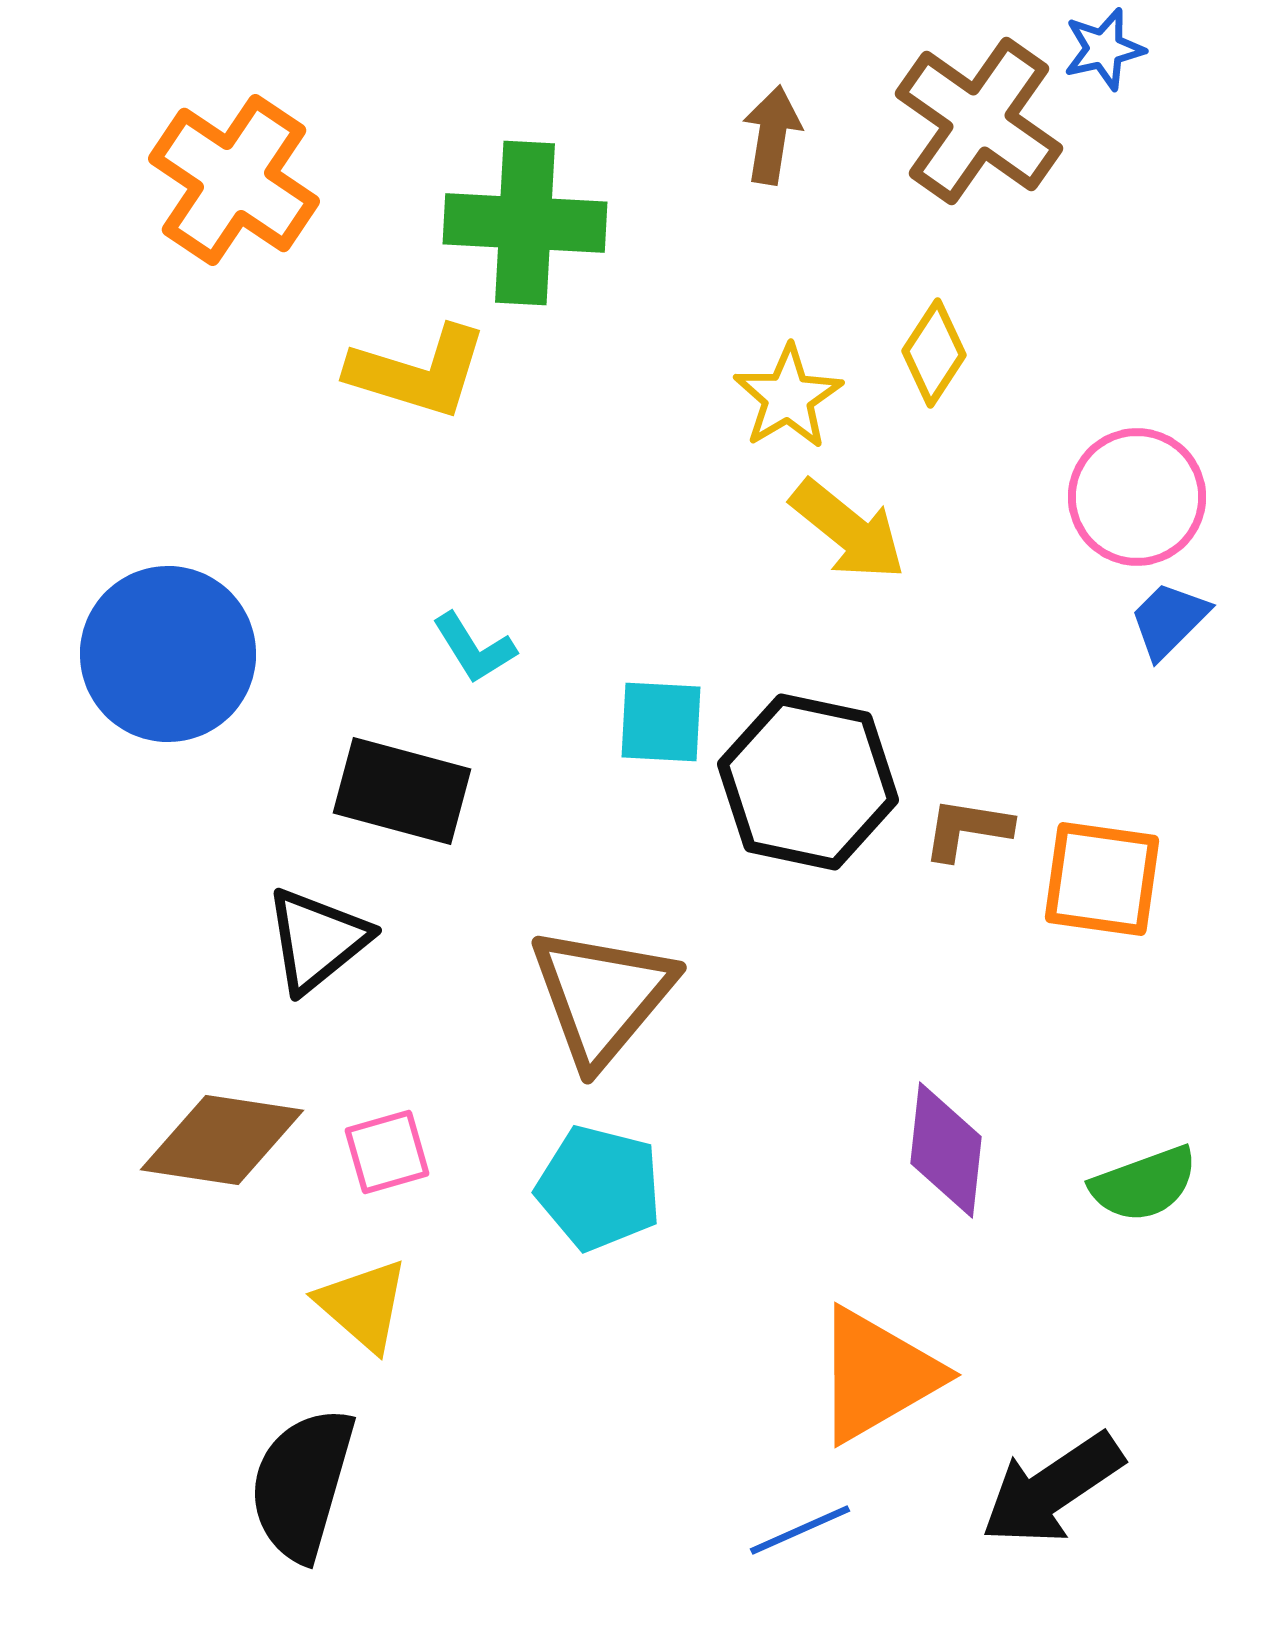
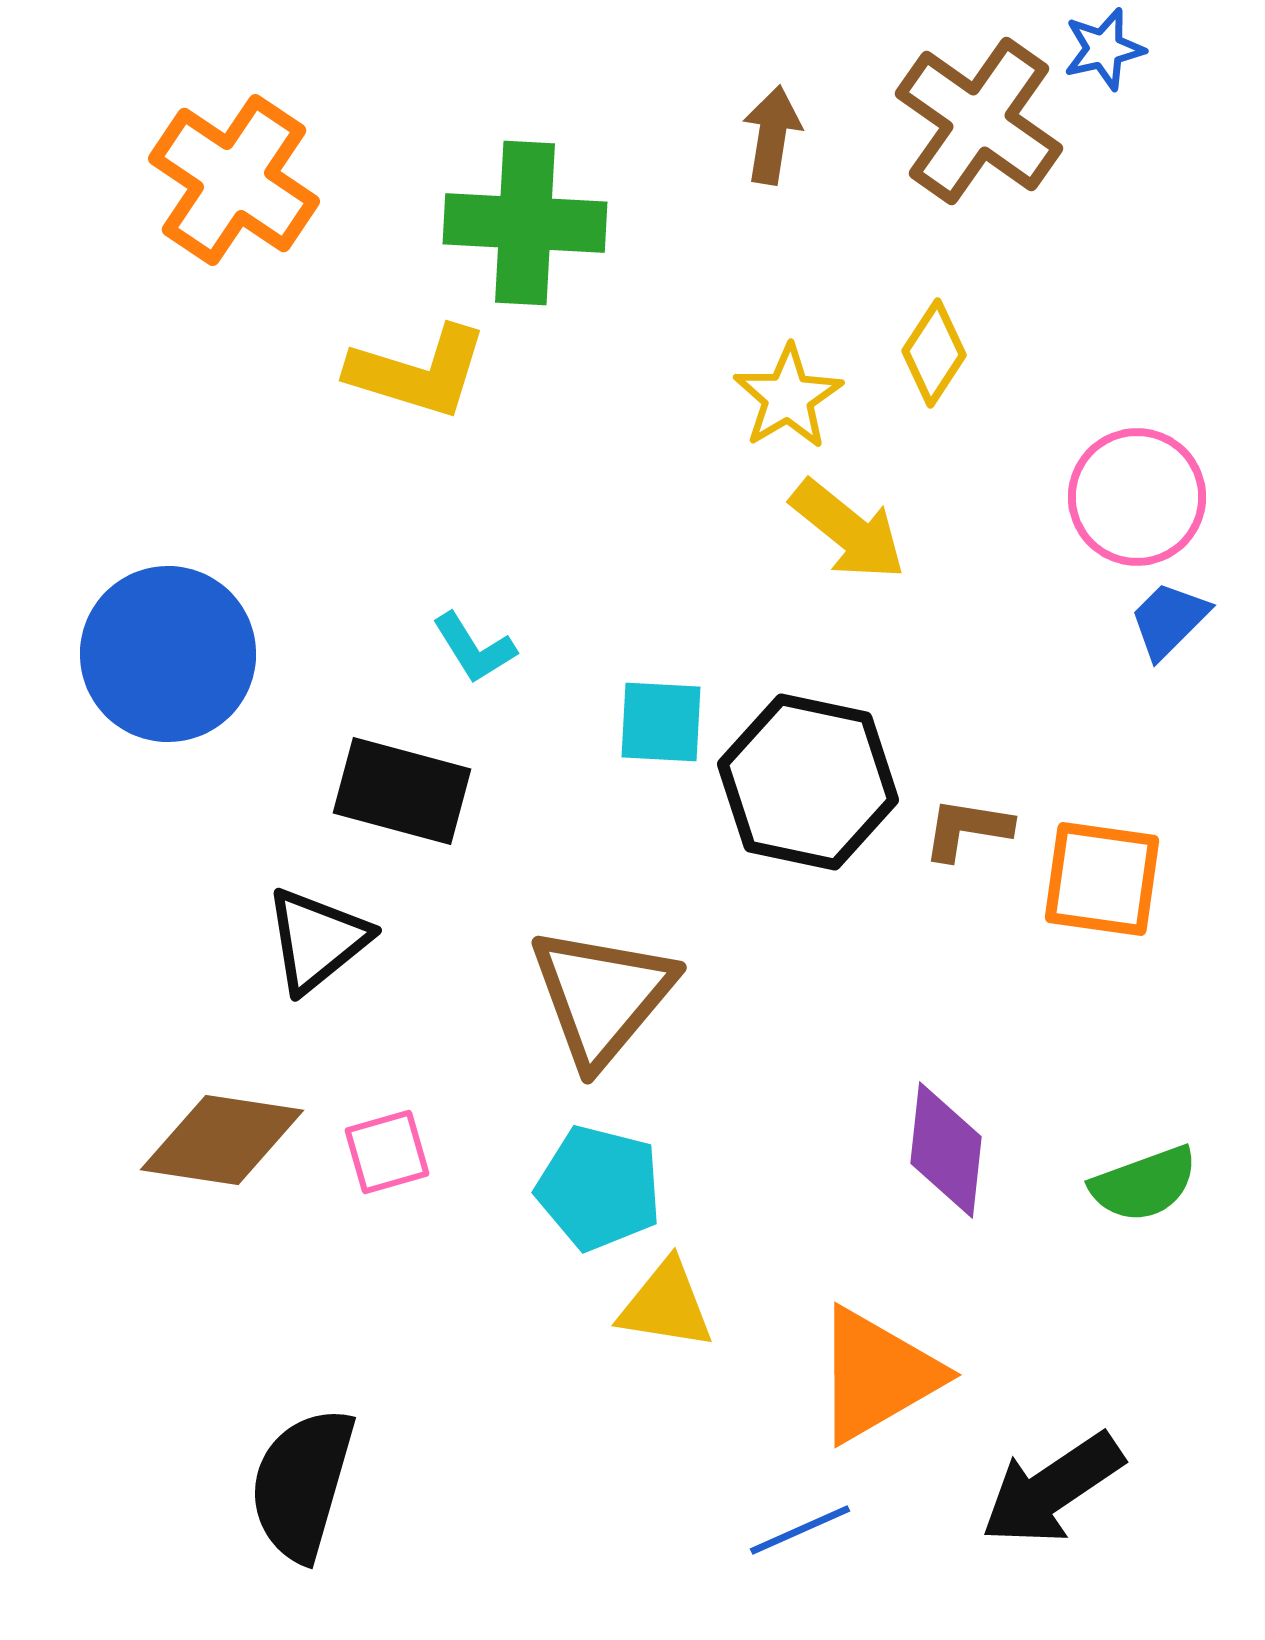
yellow triangle: moved 303 px right; rotated 32 degrees counterclockwise
